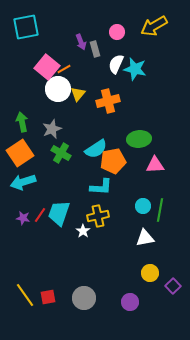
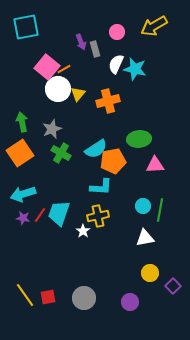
cyan arrow: moved 12 px down
